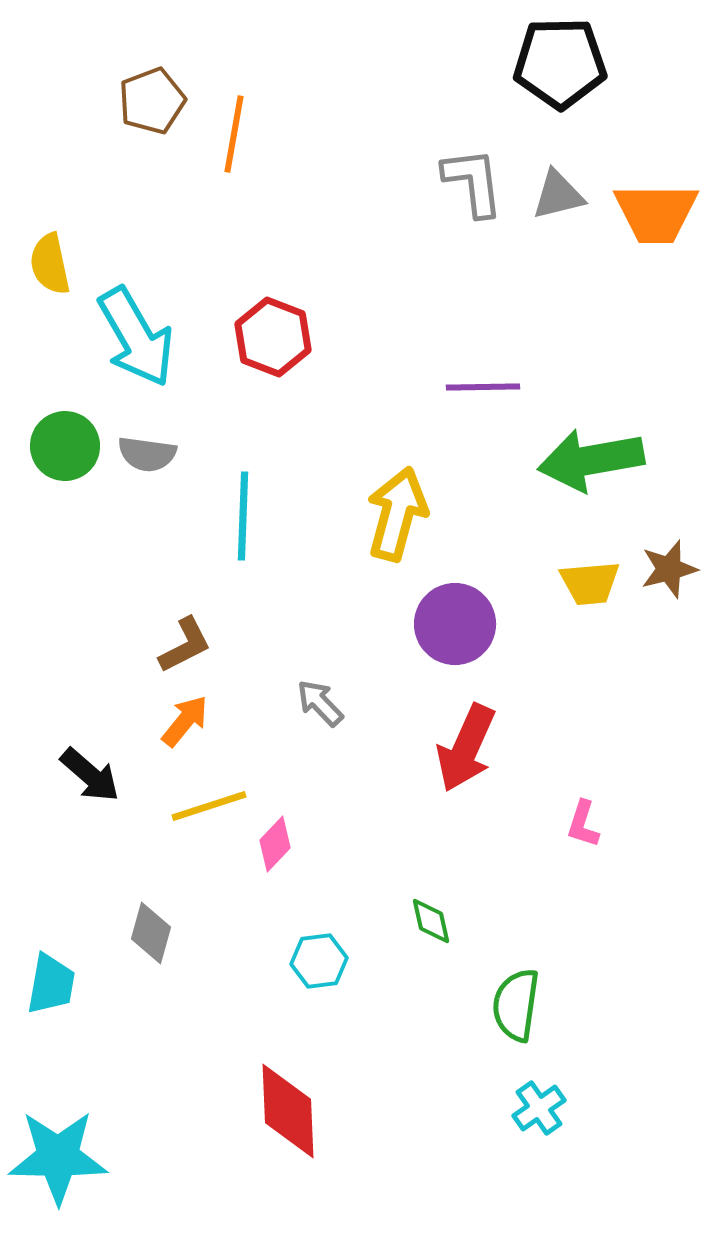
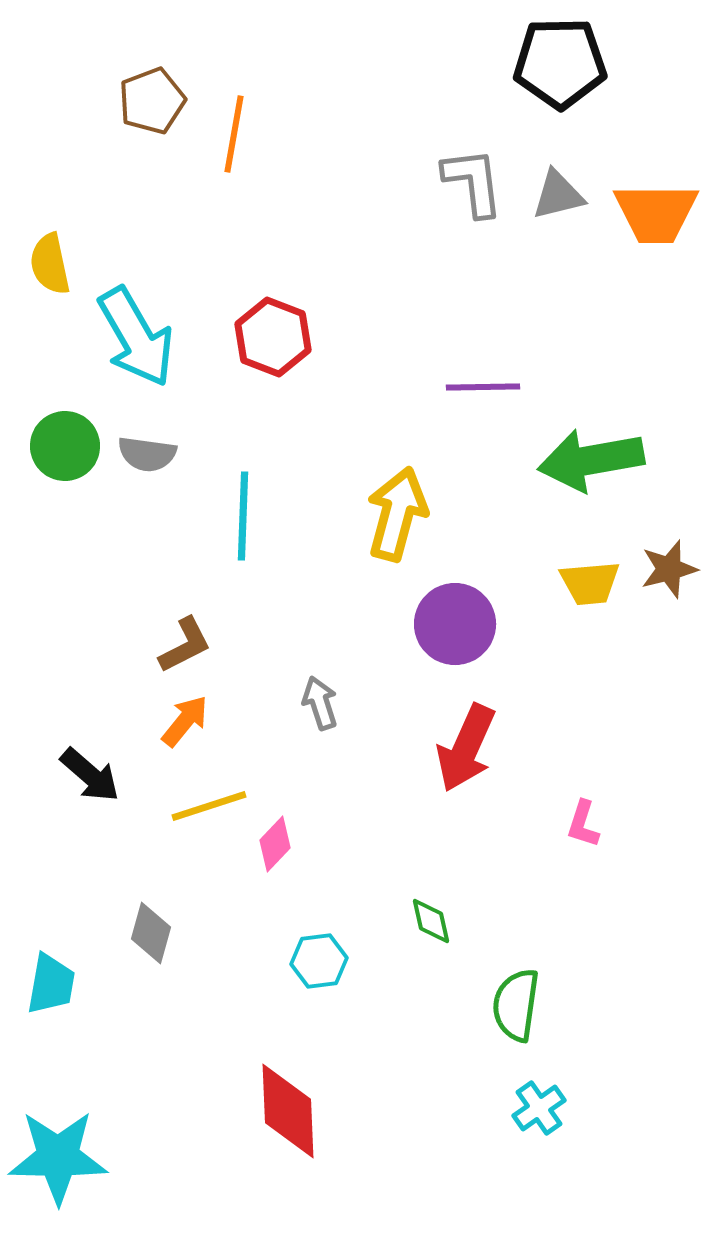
gray arrow: rotated 26 degrees clockwise
